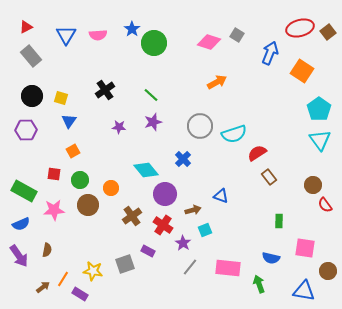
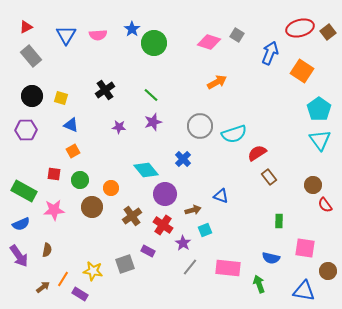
blue triangle at (69, 121): moved 2 px right, 4 px down; rotated 42 degrees counterclockwise
brown circle at (88, 205): moved 4 px right, 2 px down
